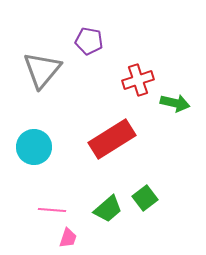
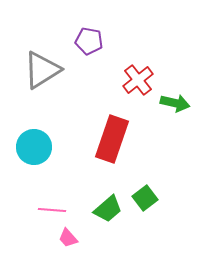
gray triangle: rotated 18 degrees clockwise
red cross: rotated 20 degrees counterclockwise
red rectangle: rotated 39 degrees counterclockwise
pink trapezoid: rotated 120 degrees clockwise
